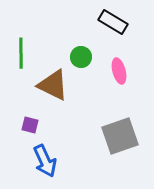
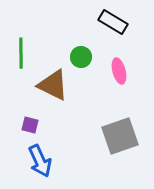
blue arrow: moved 5 px left
